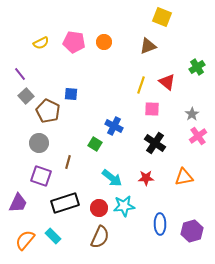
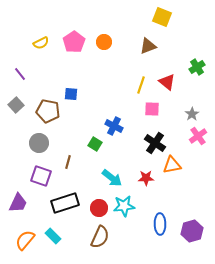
pink pentagon: rotated 30 degrees clockwise
gray square: moved 10 px left, 9 px down
brown pentagon: rotated 15 degrees counterclockwise
orange triangle: moved 12 px left, 12 px up
